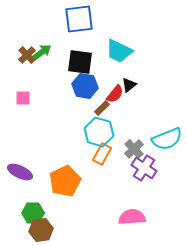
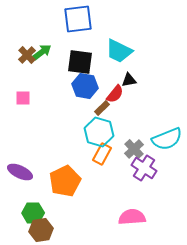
blue square: moved 1 px left
black triangle: moved 5 px up; rotated 28 degrees clockwise
